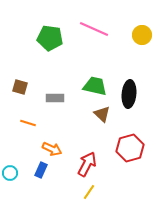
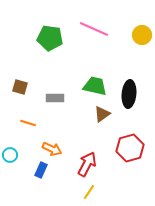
brown triangle: rotated 42 degrees clockwise
cyan circle: moved 18 px up
